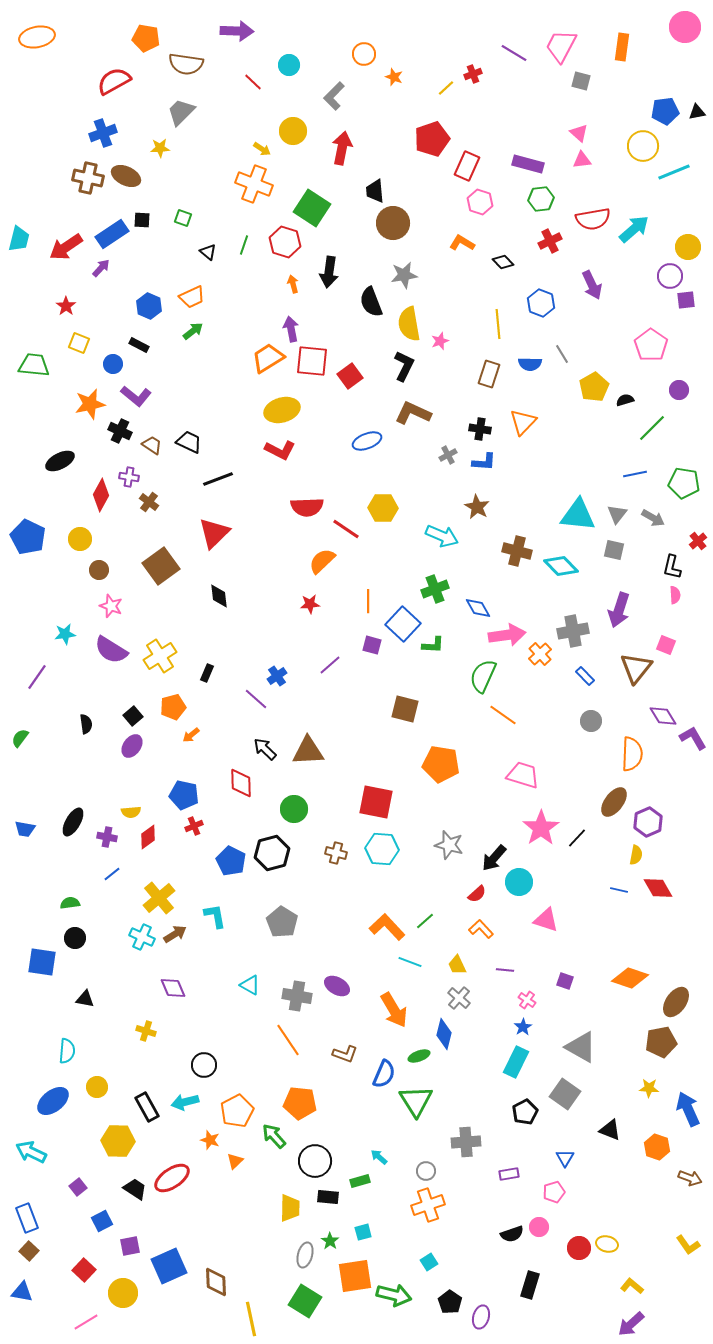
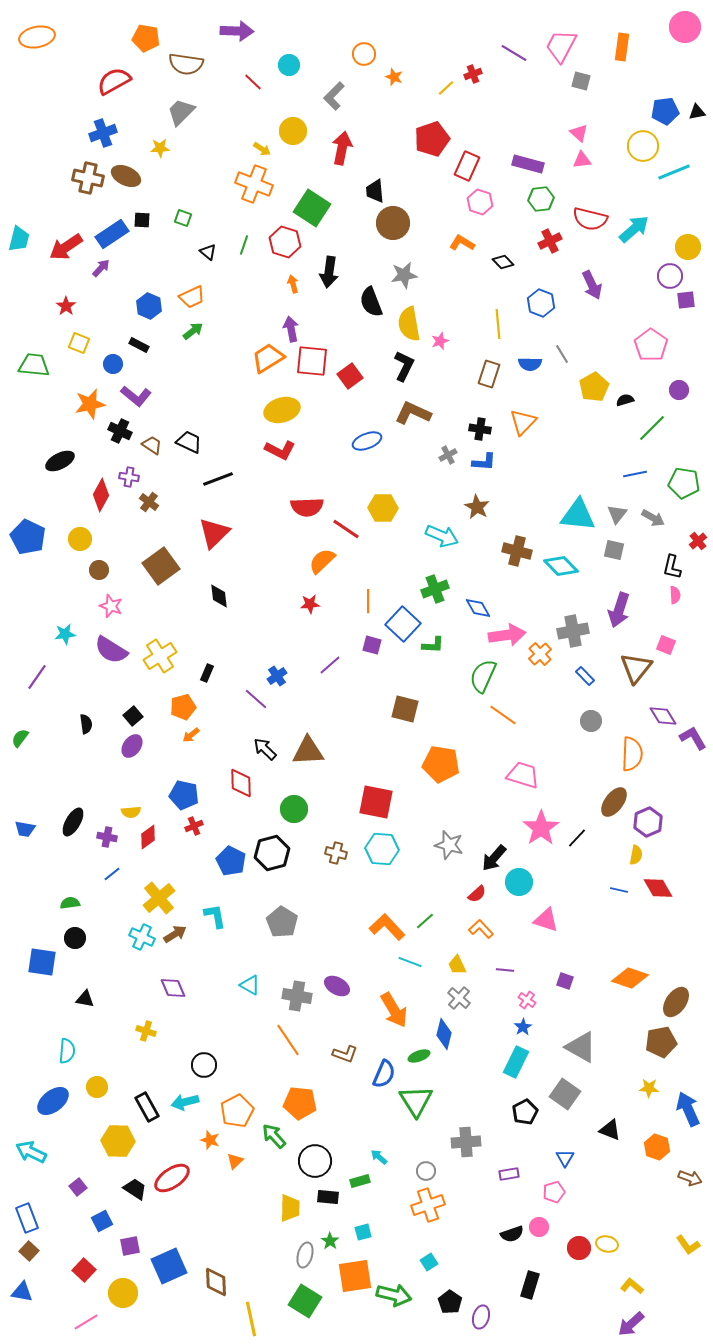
red semicircle at (593, 219): moved 3 px left; rotated 24 degrees clockwise
orange pentagon at (173, 707): moved 10 px right
